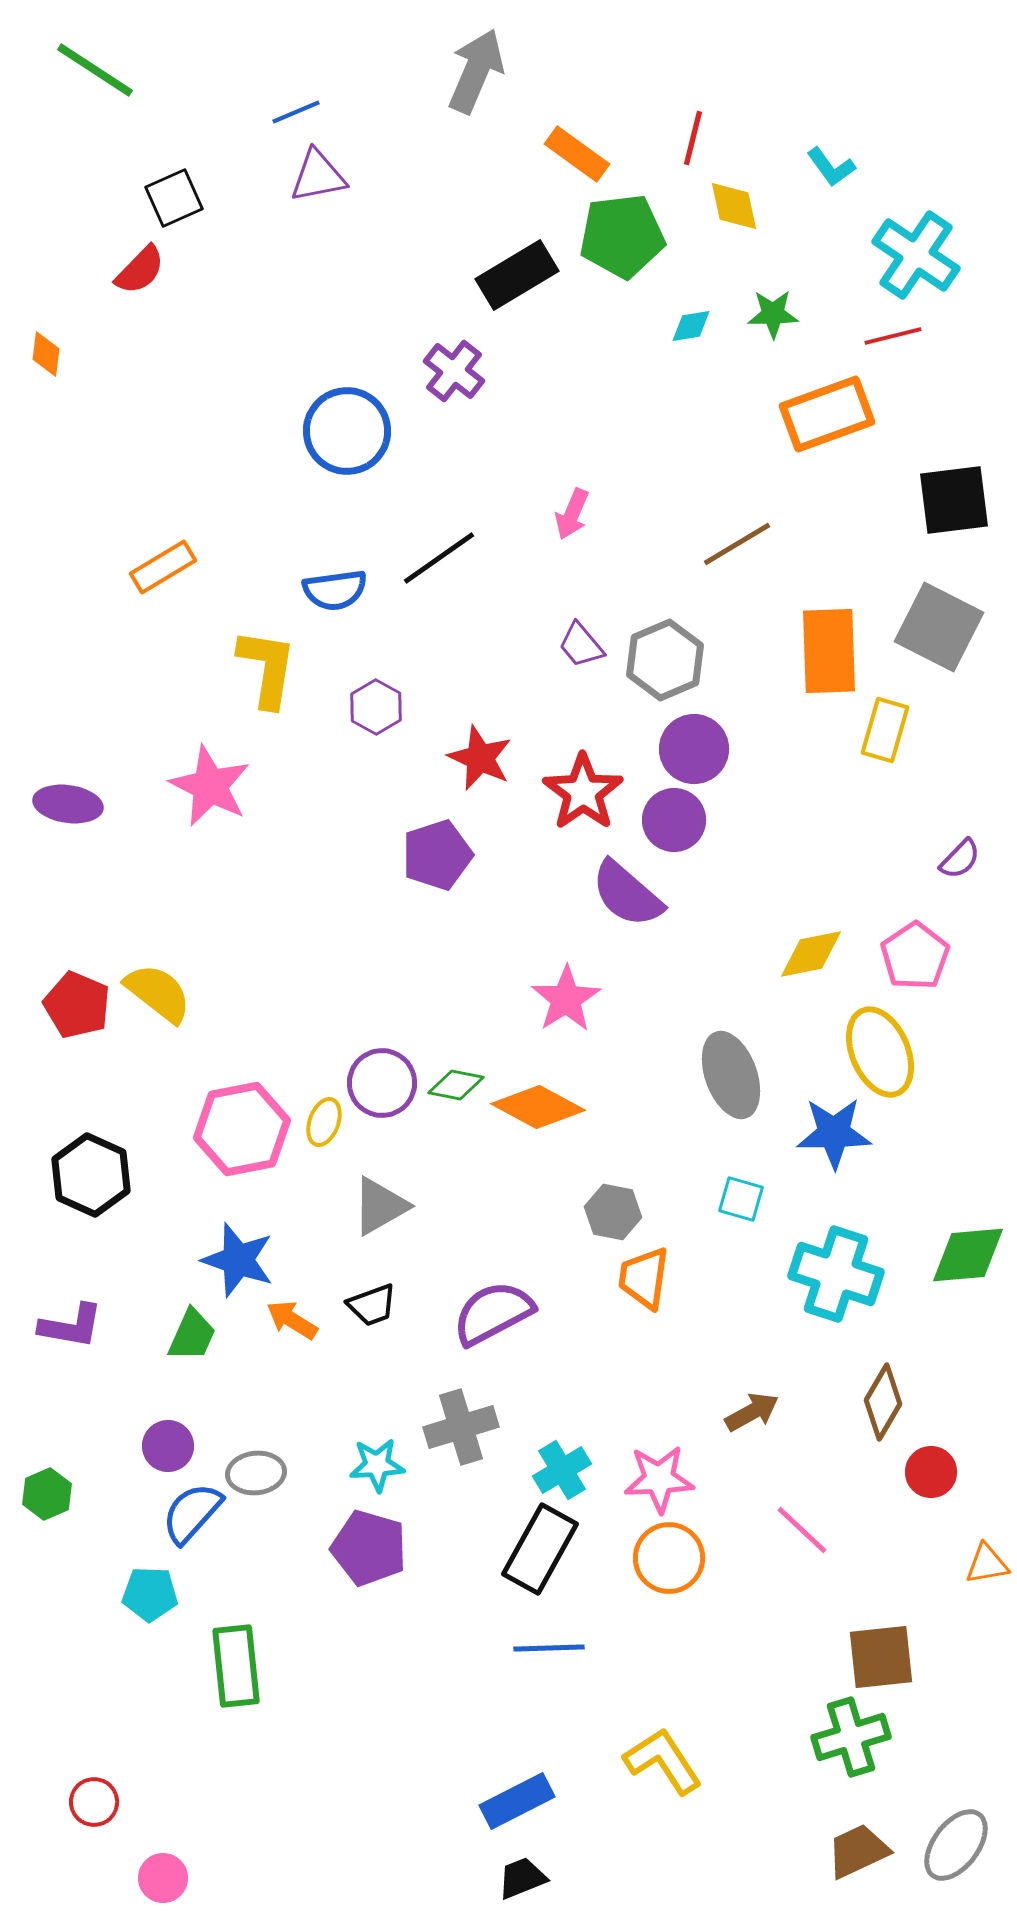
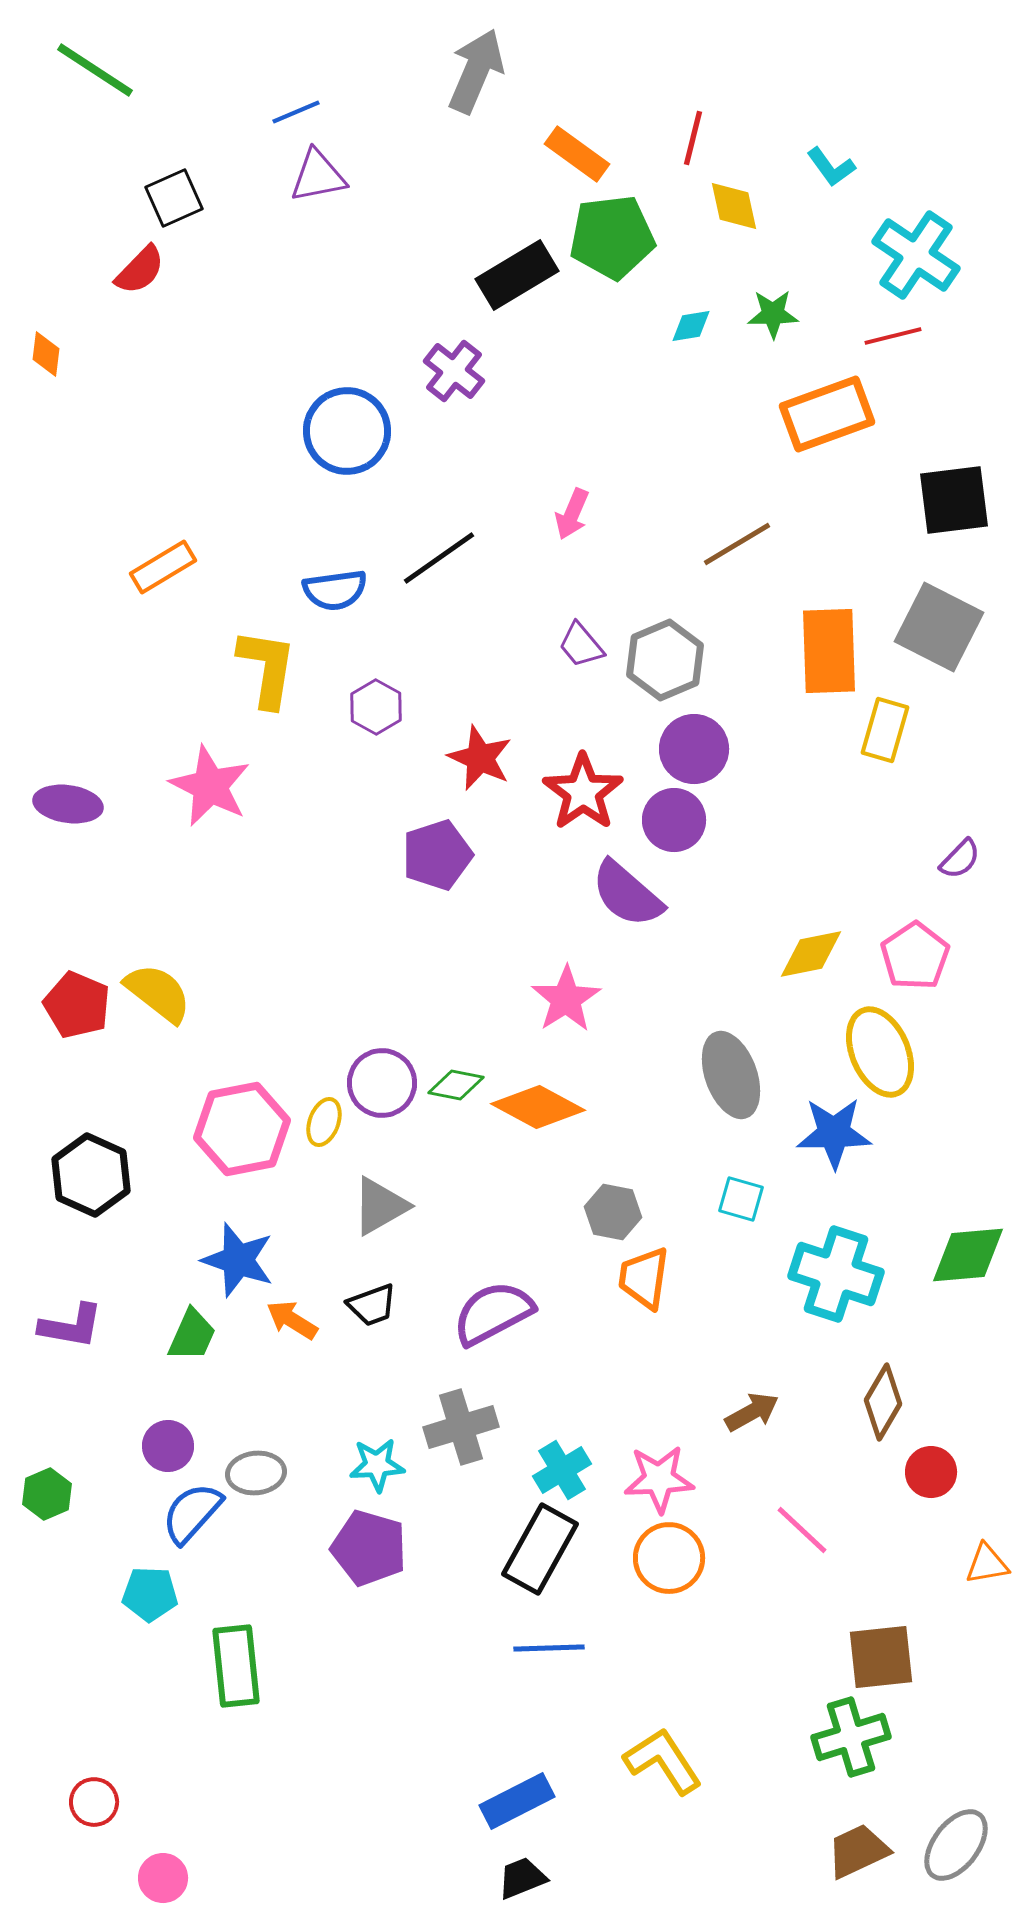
green pentagon at (622, 236): moved 10 px left, 1 px down
